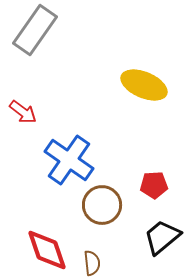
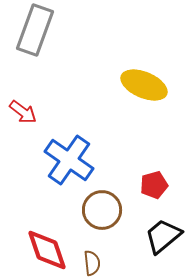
gray rectangle: rotated 15 degrees counterclockwise
red pentagon: rotated 12 degrees counterclockwise
brown circle: moved 5 px down
black trapezoid: moved 1 px right, 1 px up
